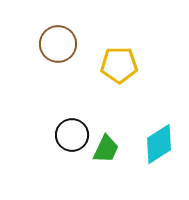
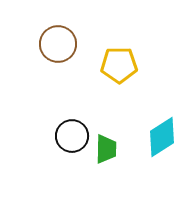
black circle: moved 1 px down
cyan diamond: moved 3 px right, 7 px up
green trapezoid: rotated 24 degrees counterclockwise
